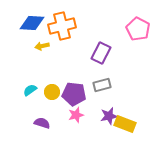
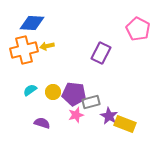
orange cross: moved 38 px left, 24 px down
yellow arrow: moved 5 px right
gray rectangle: moved 11 px left, 17 px down
yellow circle: moved 1 px right
purple star: rotated 30 degrees counterclockwise
